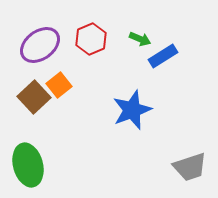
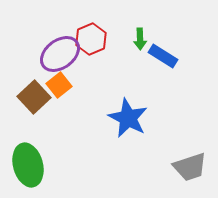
green arrow: rotated 65 degrees clockwise
purple ellipse: moved 20 px right, 9 px down
blue rectangle: rotated 64 degrees clockwise
blue star: moved 4 px left, 8 px down; rotated 24 degrees counterclockwise
